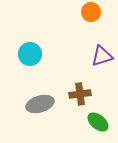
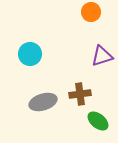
gray ellipse: moved 3 px right, 2 px up
green ellipse: moved 1 px up
